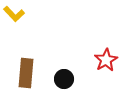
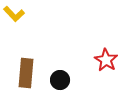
red star: rotated 10 degrees counterclockwise
black circle: moved 4 px left, 1 px down
